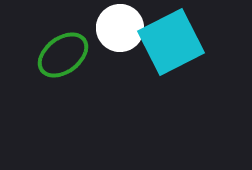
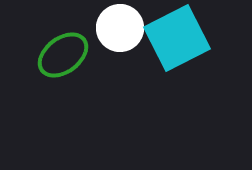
cyan square: moved 6 px right, 4 px up
